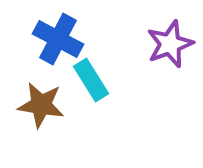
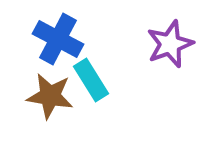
brown star: moved 9 px right, 9 px up
